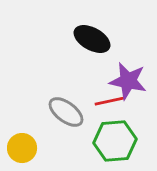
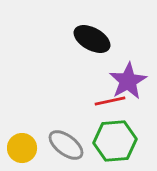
purple star: rotated 30 degrees clockwise
gray ellipse: moved 33 px down
